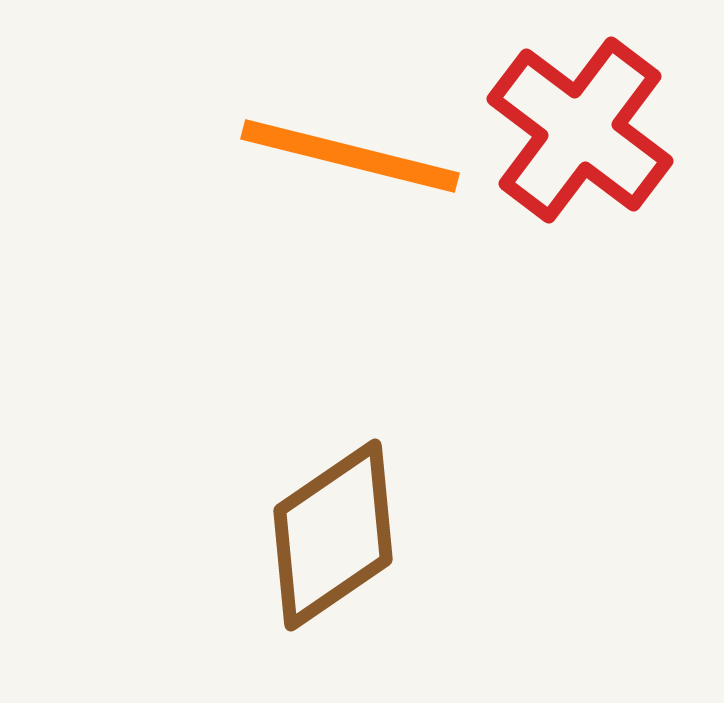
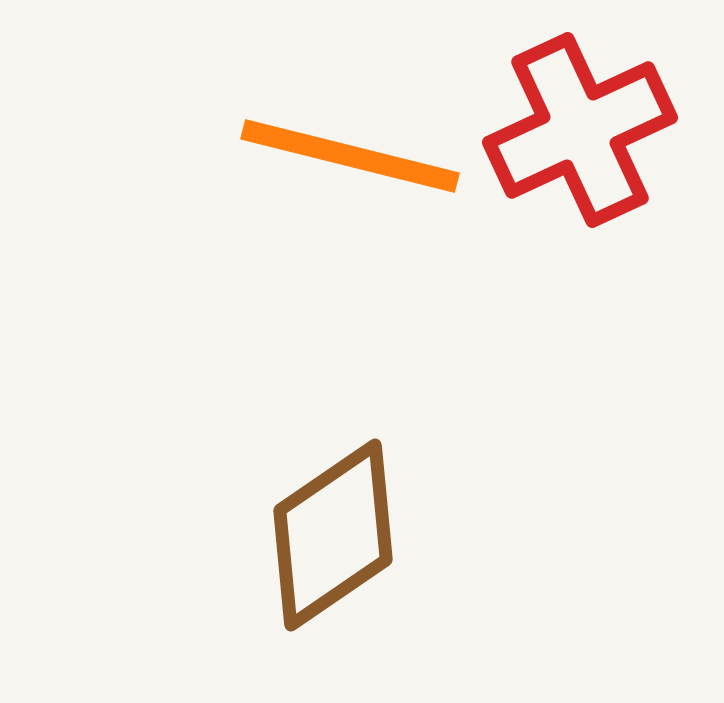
red cross: rotated 28 degrees clockwise
